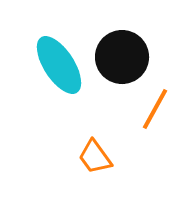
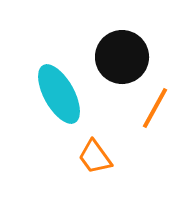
cyan ellipse: moved 29 px down; rotated 4 degrees clockwise
orange line: moved 1 px up
